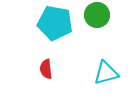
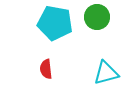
green circle: moved 2 px down
